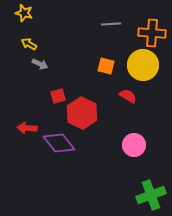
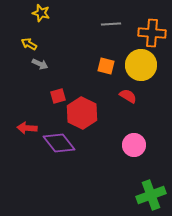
yellow star: moved 17 px right
yellow circle: moved 2 px left
